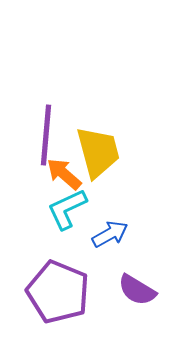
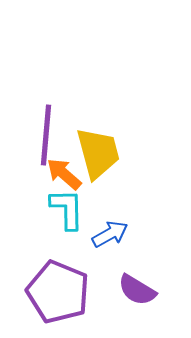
yellow trapezoid: moved 1 px down
cyan L-shape: rotated 114 degrees clockwise
